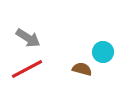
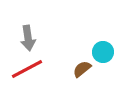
gray arrow: rotated 50 degrees clockwise
brown semicircle: rotated 54 degrees counterclockwise
